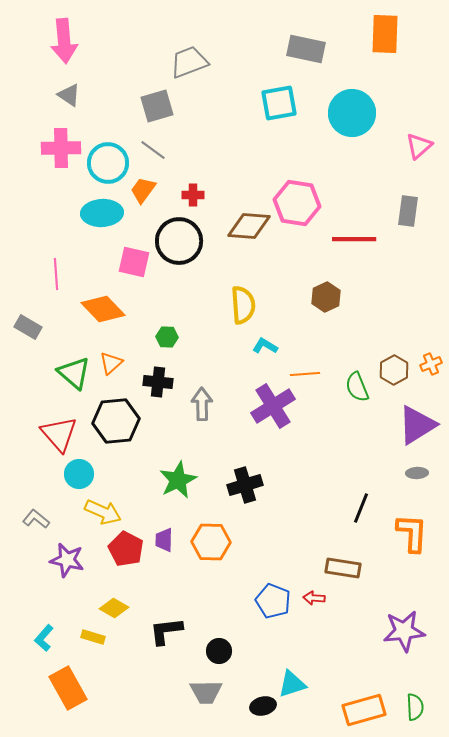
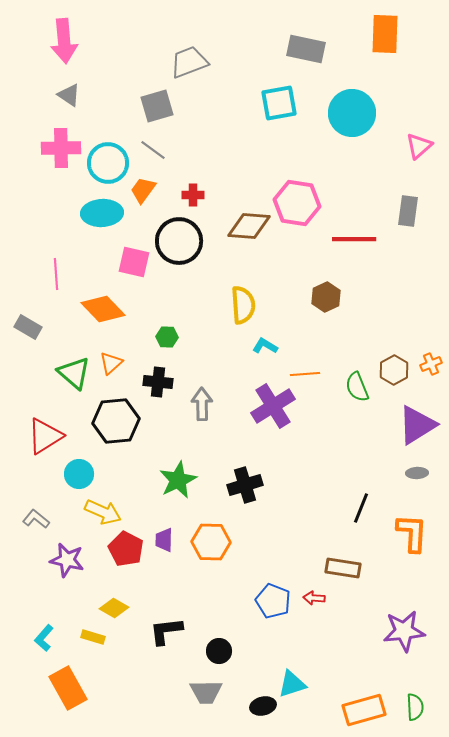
red triangle at (59, 434): moved 14 px left, 2 px down; rotated 39 degrees clockwise
